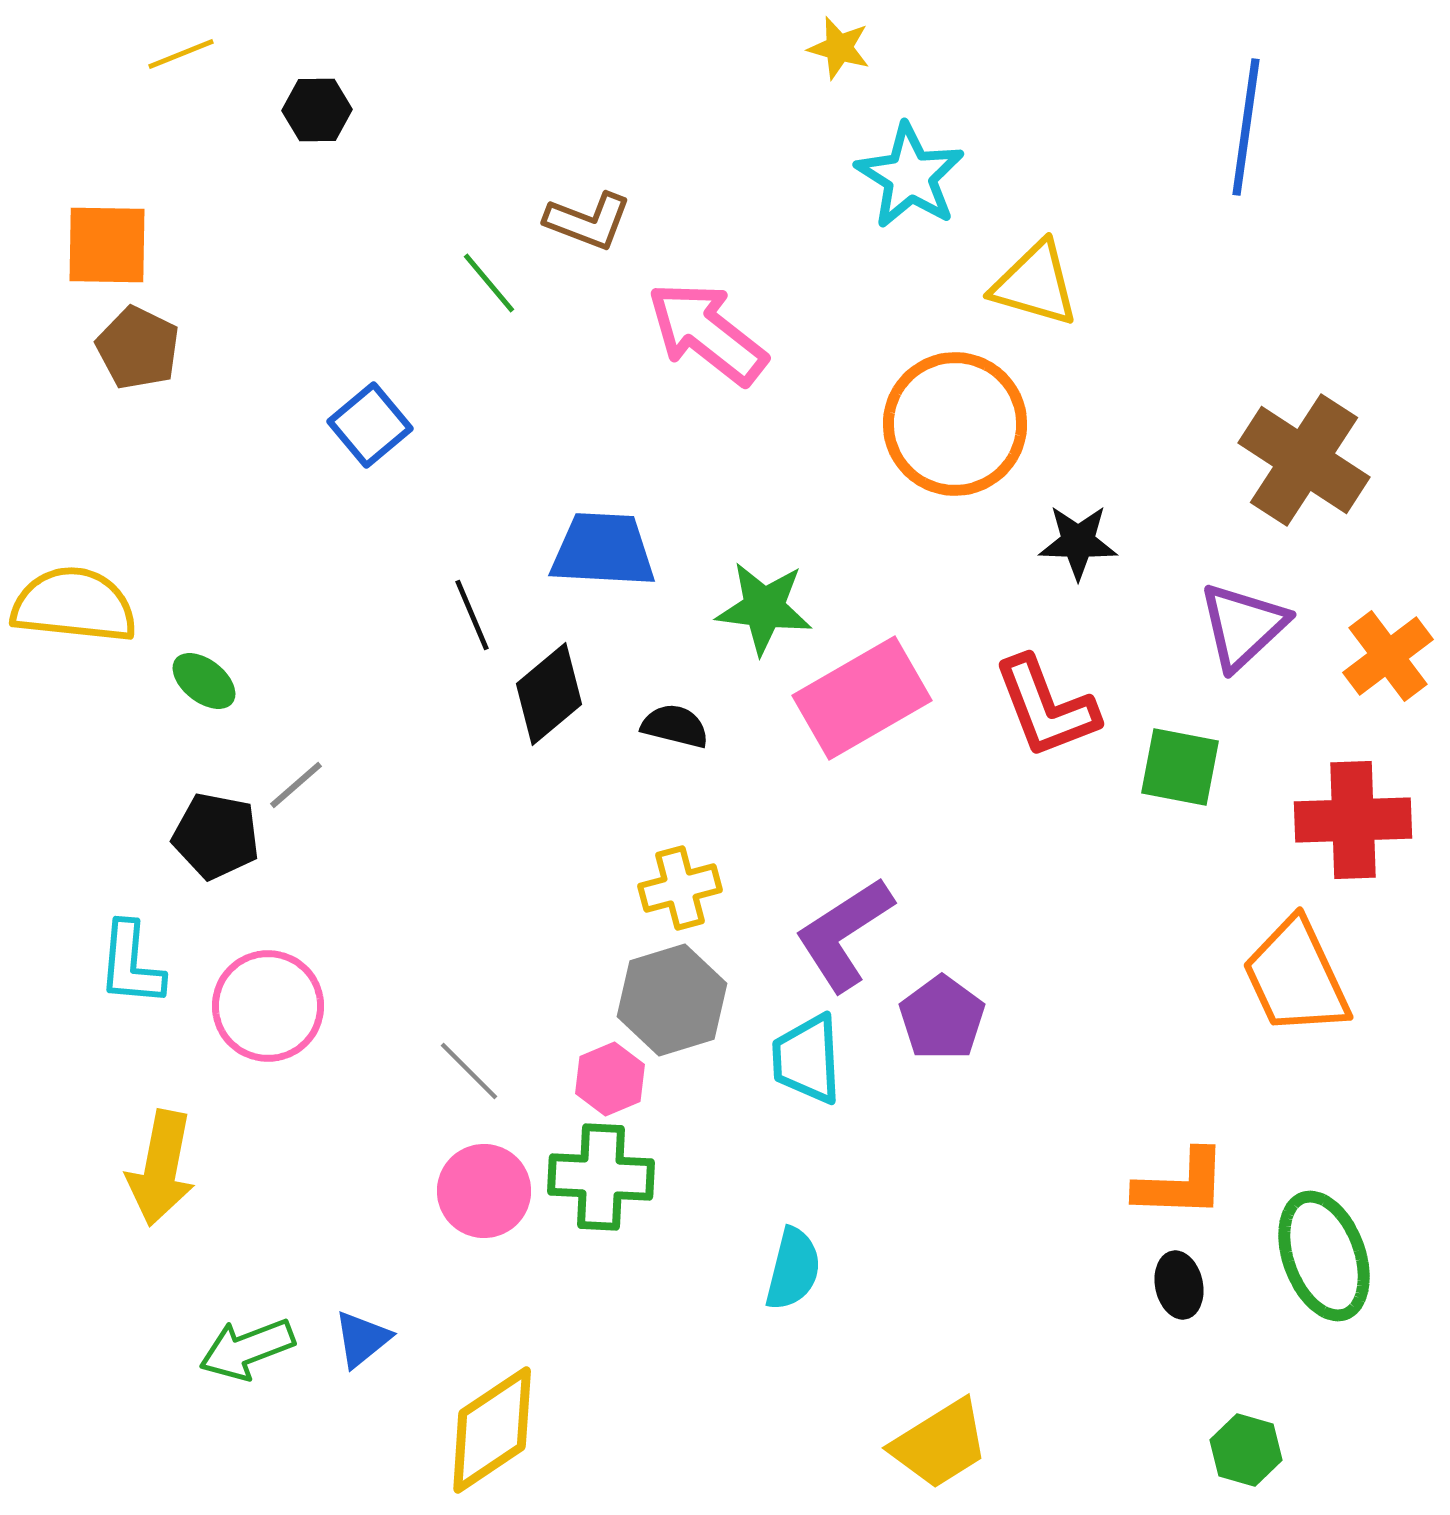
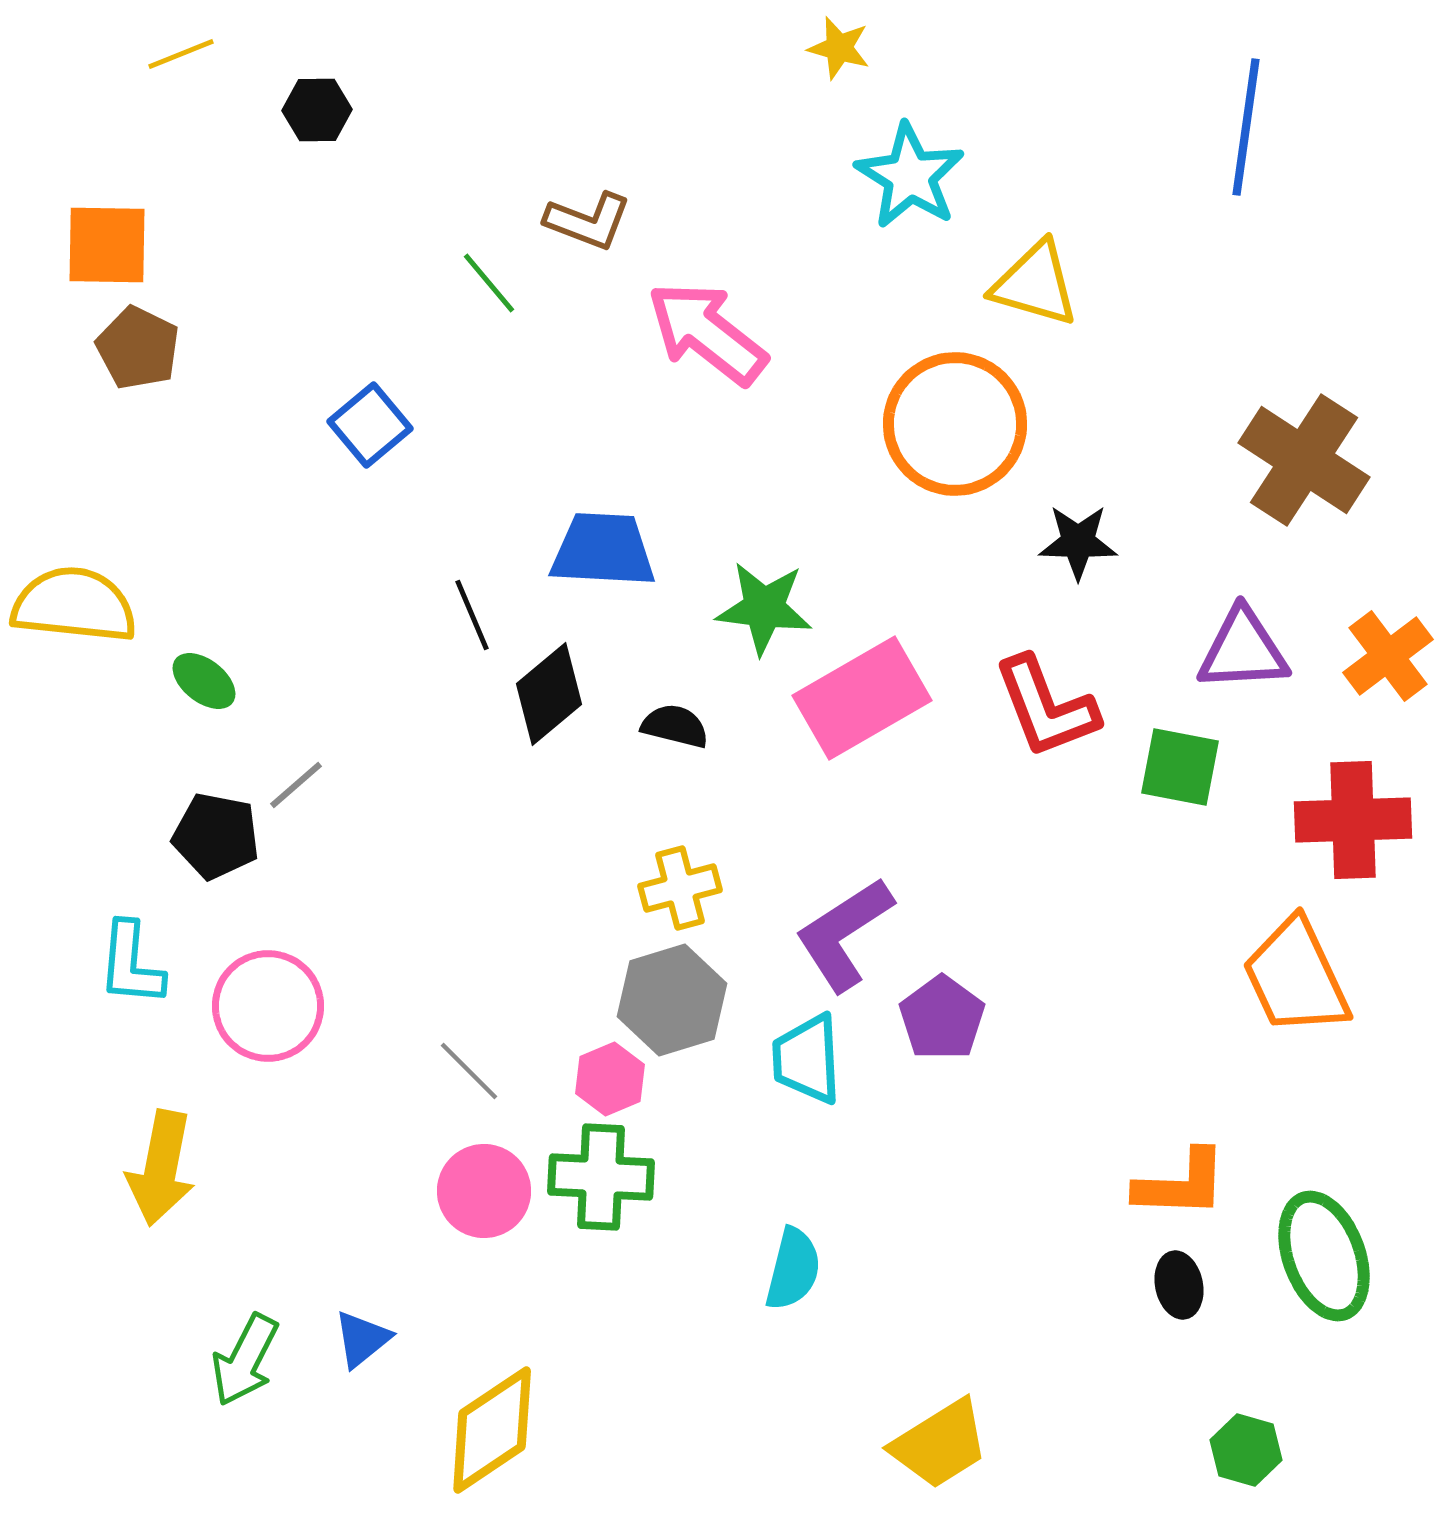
purple triangle at (1243, 626): moved 24 px down; rotated 40 degrees clockwise
green arrow at (247, 1349): moved 2 px left, 11 px down; rotated 42 degrees counterclockwise
